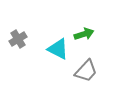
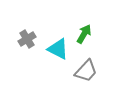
green arrow: rotated 42 degrees counterclockwise
gray cross: moved 9 px right
